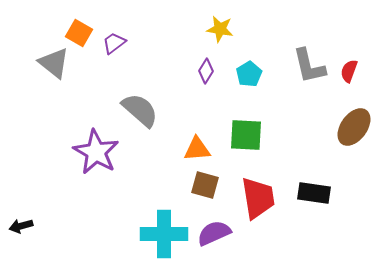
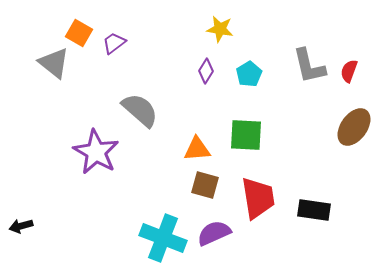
black rectangle: moved 17 px down
cyan cross: moved 1 px left, 4 px down; rotated 21 degrees clockwise
